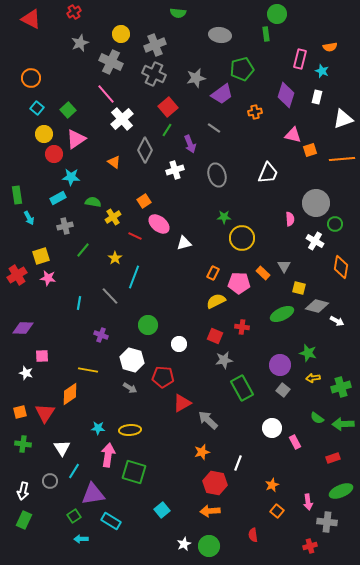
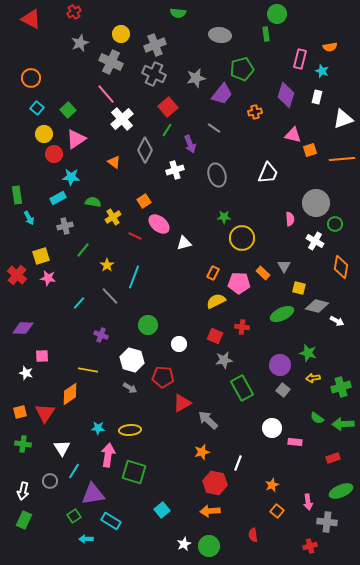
purple trapezoid at (222, 94): rotated 15 degrees counterclockwise
yellow star at (115, 258): moved 8 px left, 7 px down
red cross at (17, 275): rotated 18 degrees counterclockwise
cyan line at (79, 303): rotated 32 degrees clockwise
pink rectangle at (295, 442): rotated 56 degrees counterclockwise
cyan arrow at (81, 539): moved 5 px right
